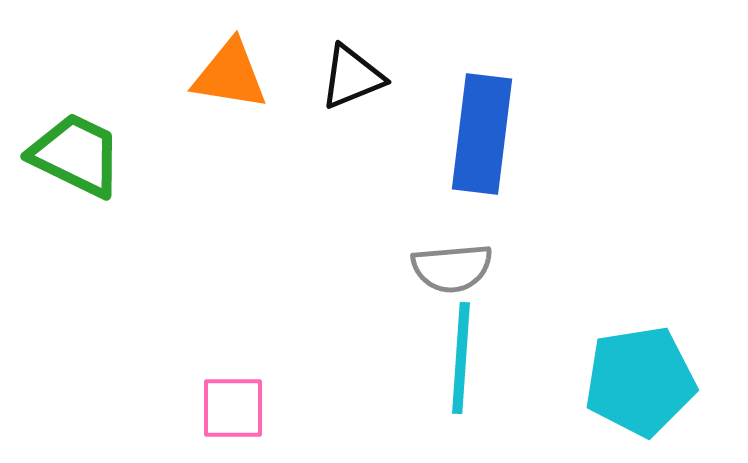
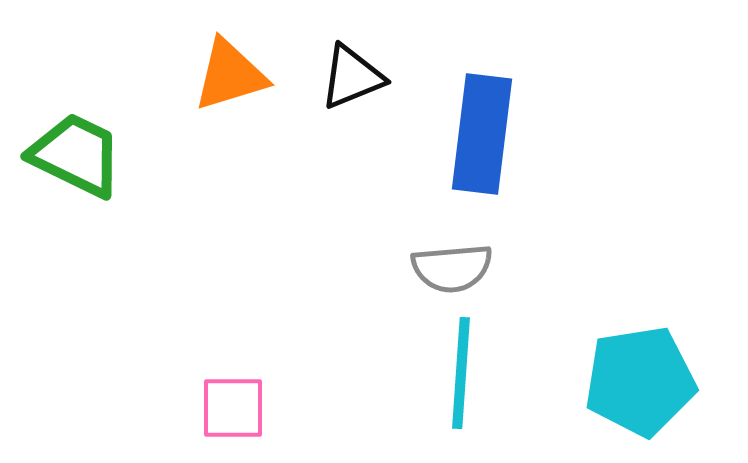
orange triangle: rotated 26 degrees counterclockwise
cyan line: moved 15 px down
